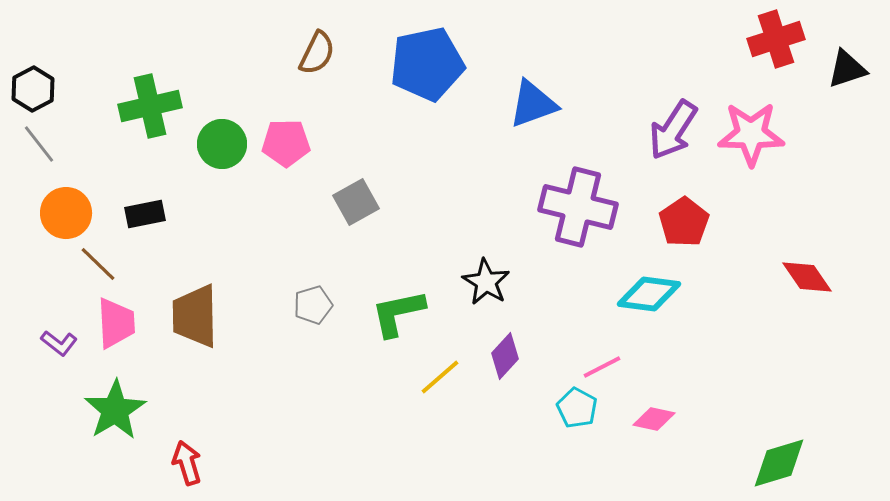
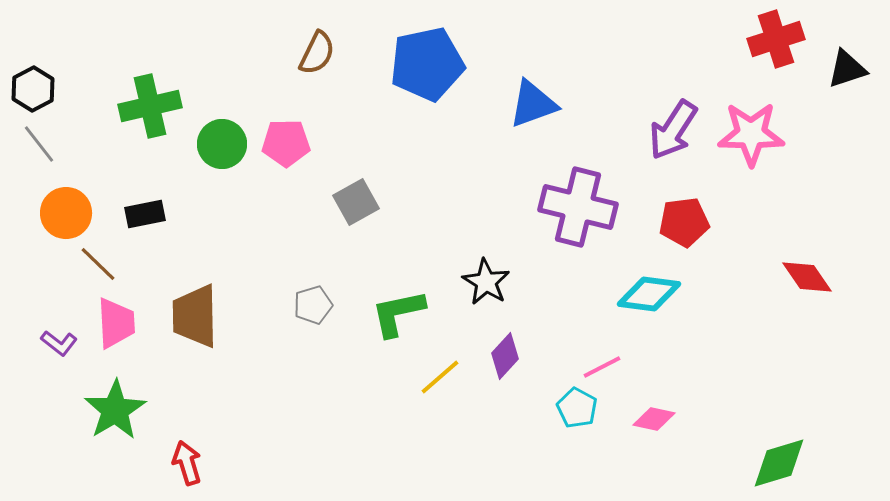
red pentagon: rotated 27 degrees clockwise
